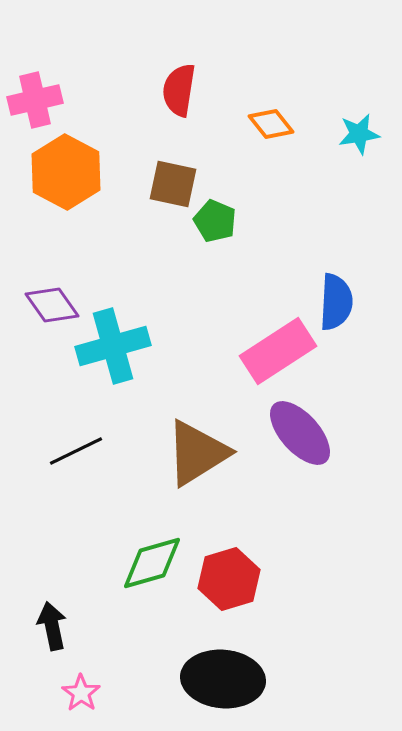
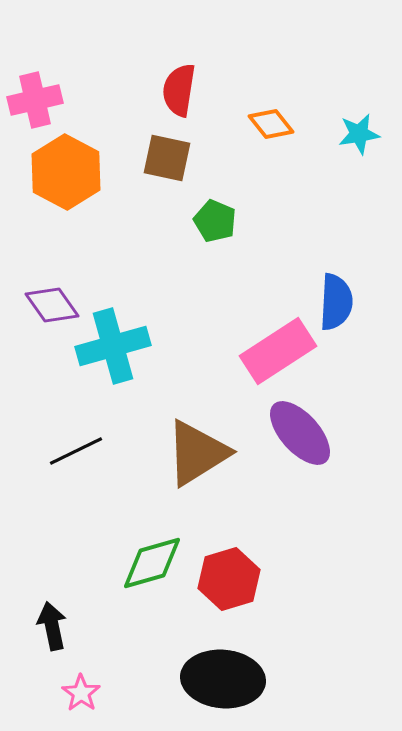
brown square: moved 6 px left, 26 px up
